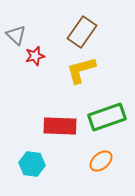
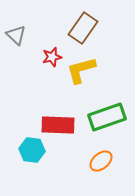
brown rectangle: moved 1 px right, 4 px up
red star: moved 17 px right, 1 px down
red rectangle: moved 2 px left, 1 px up
cyan hexagon: moved 14 px up
